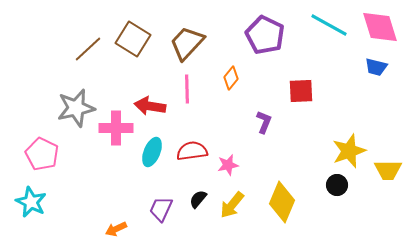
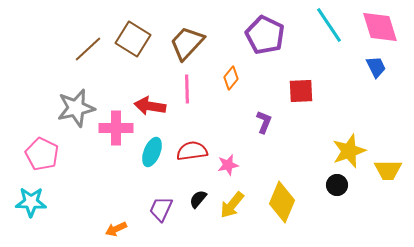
cyan line: rotated 27 degrees clockwise
blue trapezoid: rotated 130 degrees counterclockwise
cyan star: rotated 24 degrees counterclockwise
